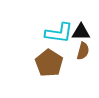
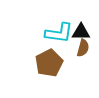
brown semicircle: moved 3 px up
brown pentagon: rotated 12 degrees clockwise
